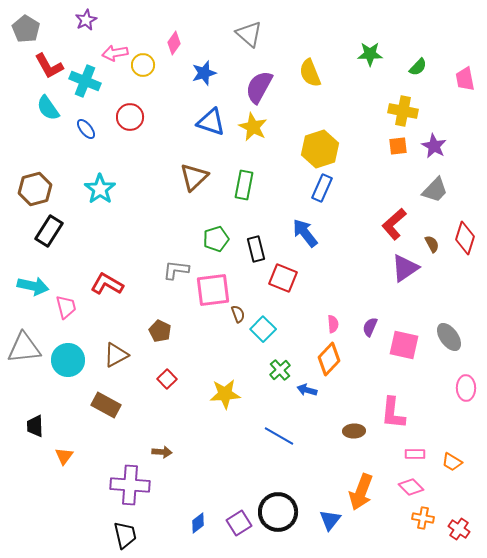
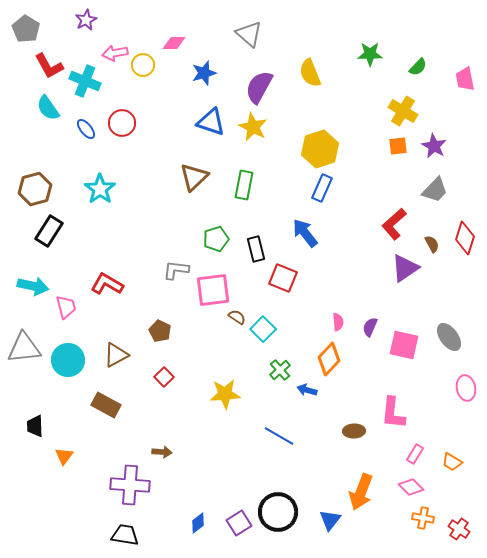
pink diamond at (174, 43): rotated 55 degrees clockwise
yellow cross at (403, 111): rotated 20 degrees clockwise
red circle at (130, 117): moved 8 px left, 6 px down
brown semicircle at (238, 314): moved 1 px left, 3 px down; rotated 36 degrees counterclockwise
pink semicircle at (333, 324): moved 5 px right, 2 px up
red square at (167, 379): moved 3 px left, 2 px up
pink ellipse at (466, 388): rotated 10 degrees counterclockwise
pink rectangle at (415, 454): rotated 60 degrees counterclockwise
black trapezoid at (125, 535): rotated 68 degrees counterclockwise
